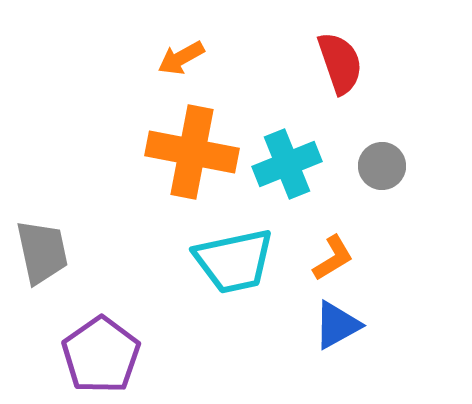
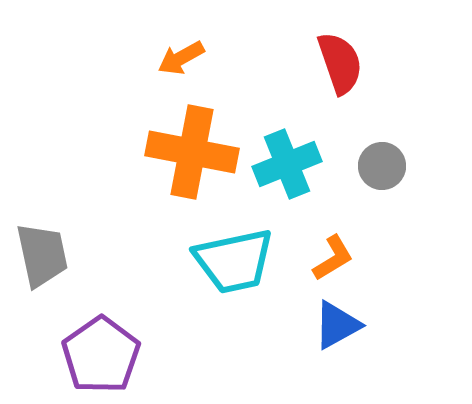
gray trapezoid: moved 3 px down
